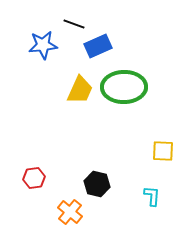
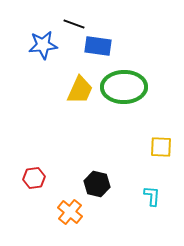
blue rectangle: rotated 32 degrees clockwise
yellow square: moved 2 px left, 4 px up
